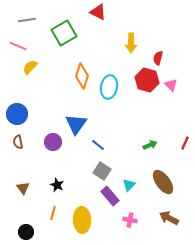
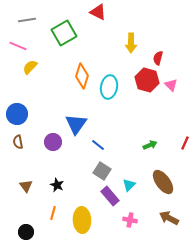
brown triangle: moved 3 px right, 2 px up
